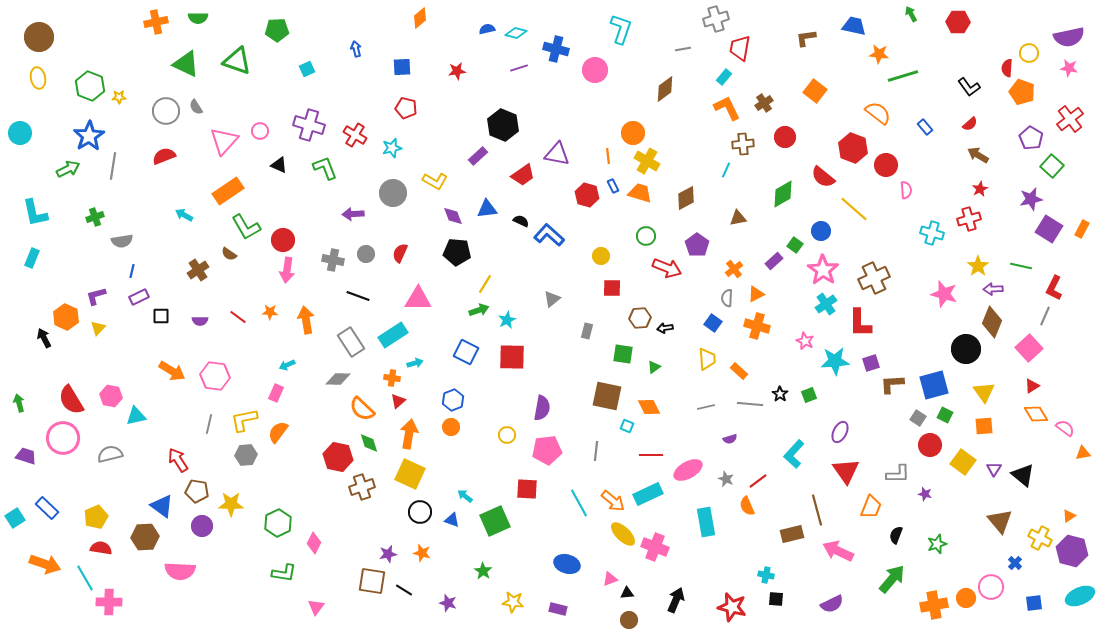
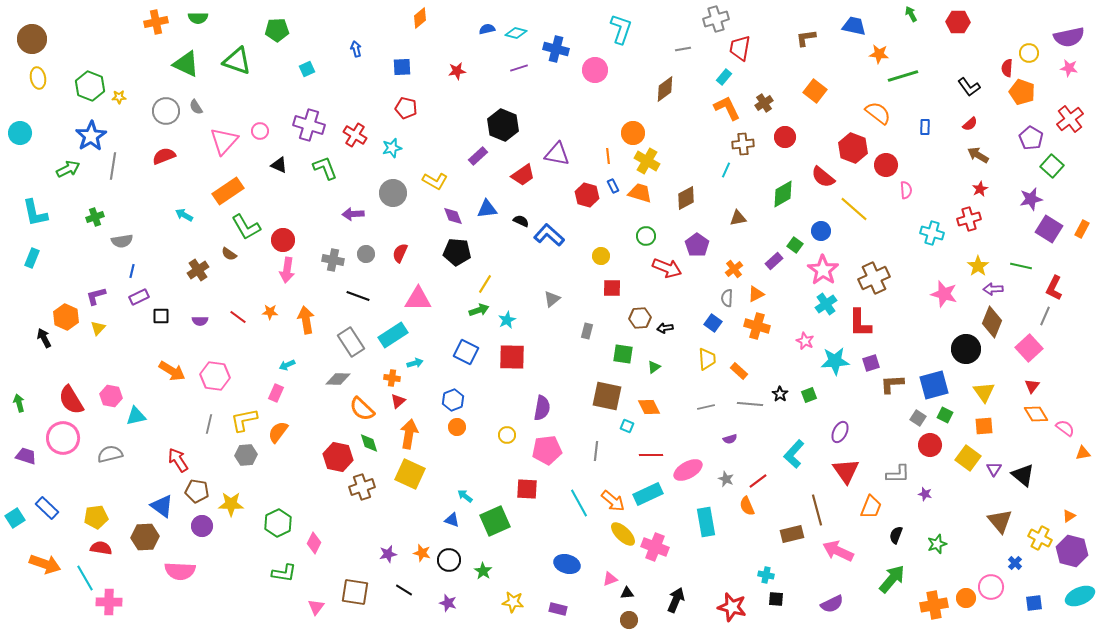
brown circle at (39, 37): moved 7 px left, 2 px down
blue rectangle at (925, 127): rotated 42 degrees clockwise
blue star at (89, 136): moved 2 px right
red triangle at (1032, 386): rotated 21 degrees counterclockwise
orange circle at (451, 427): moved 6 px right
yellow square at (963, 462): moved 5 px right, 4 px up
black circle at (420, 512): moved 29 px right, 48 px down
yellow pentagon at (96, 517): rotated 15 degrees clockwise
brown square at (372, 581): moved 17 px left, 11 px down
